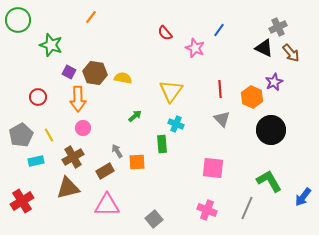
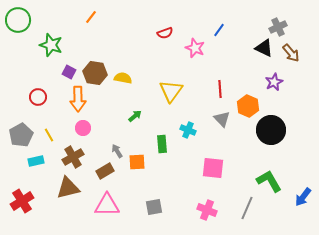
red semicircle: rotated 70 degrees counterclockwise
orange hexagon: moved 4 px left, 9 px down
cyan cross: moved 12 px right, 6 px down
gray square: moved 12 px up; rotated 30 degrees clockwise
